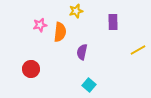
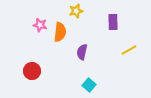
pink star: rotated 24 degrees clockwise
yellow line: moved 9 px left
red circle: moved 1 px right, 2 px down
